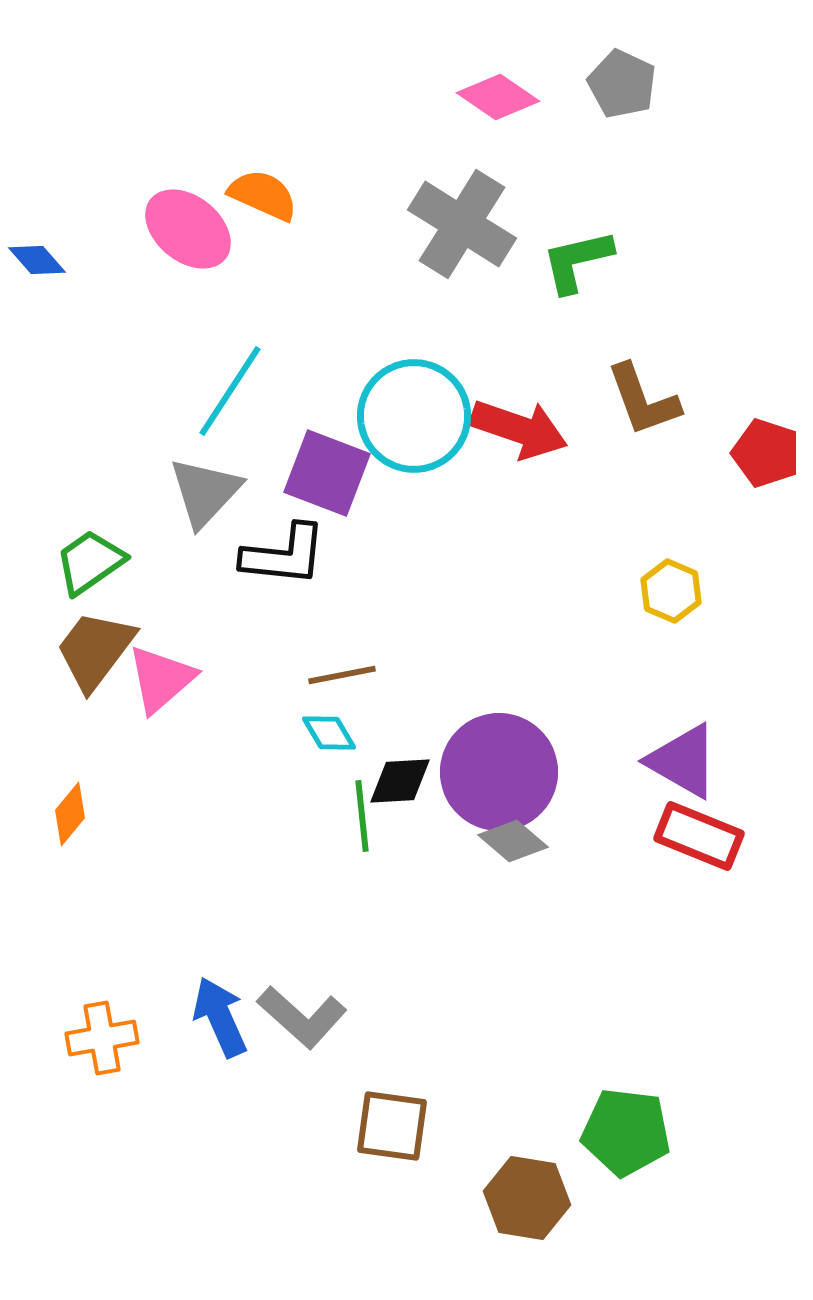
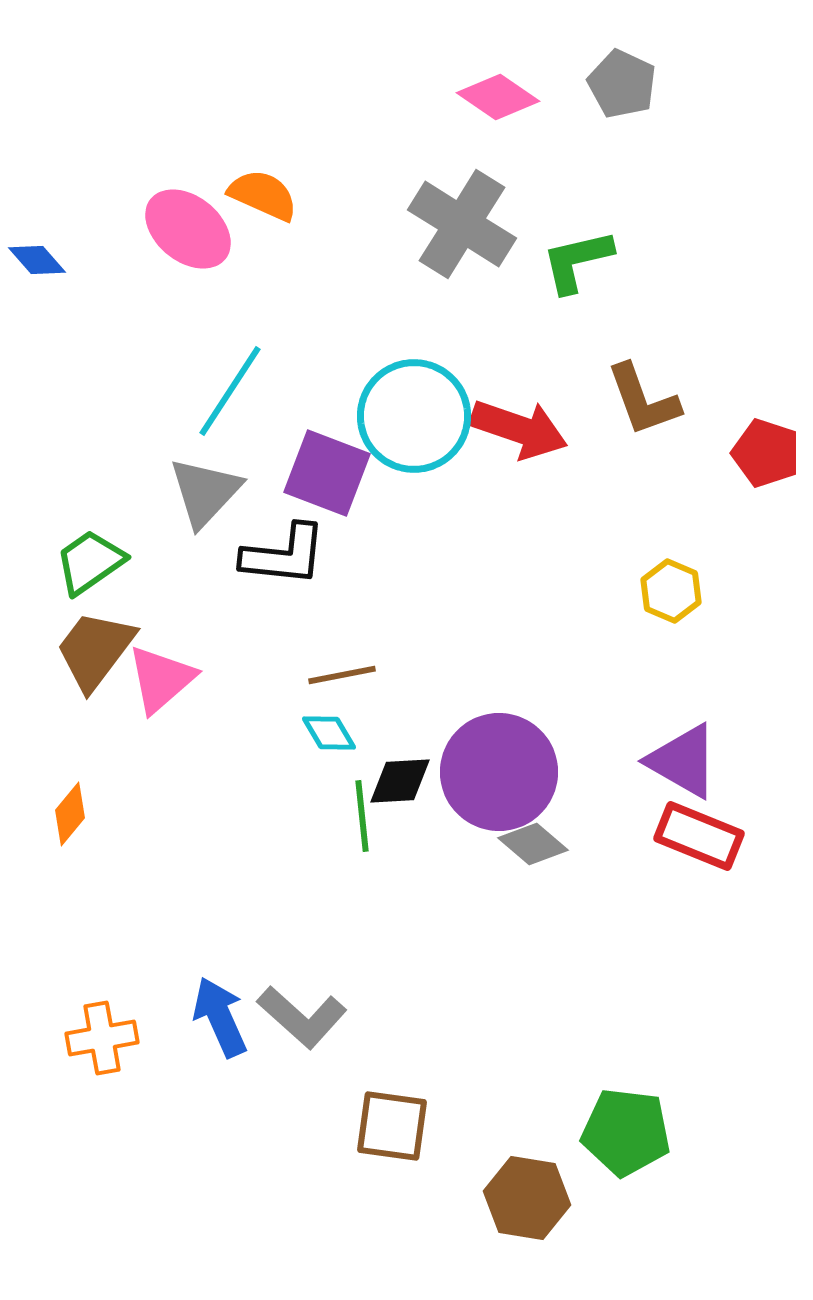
gray diamond: moved 20 px right, 3 px down
